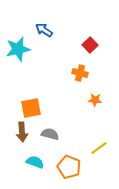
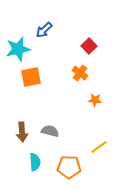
blue arrow: rotated 78 degrees counterclockwise
red square: moved 1 px left, 1 px down
orange cross: rotated 21 degrees clockwise
orange square: moved 31 px up
gray semicircle: moved 3 px up
yellow line: moved 1 px up
cyan semicircle: rotated 66 degrees clockwise
orange pentagon: rotated 20 degrees counterclockwise
